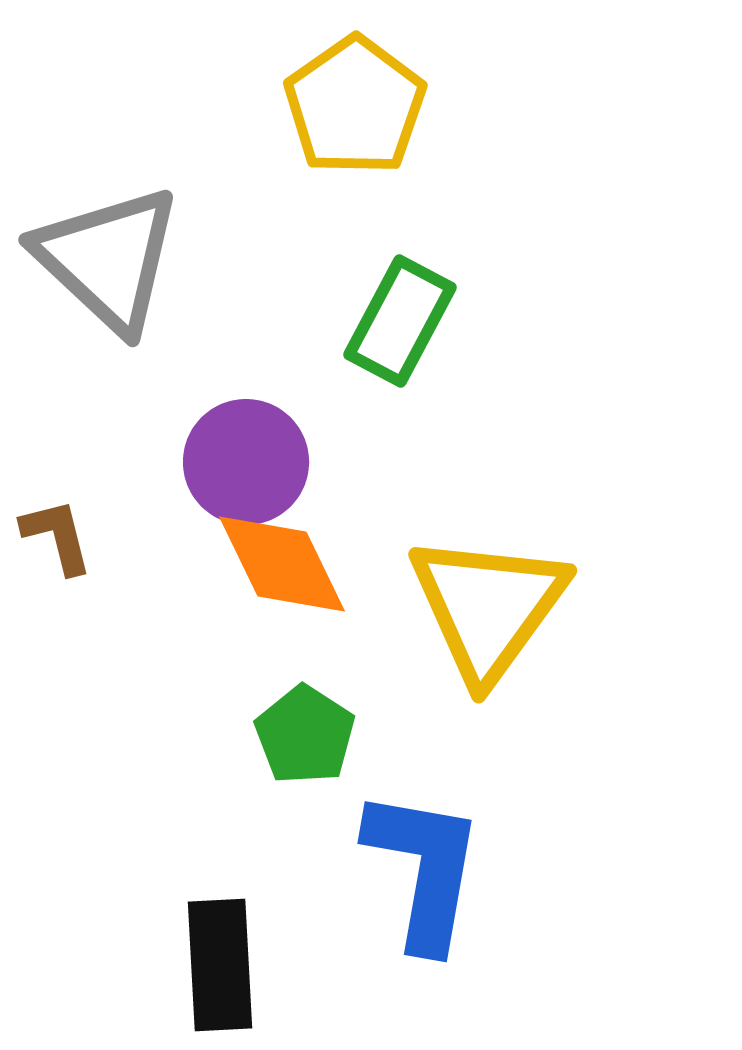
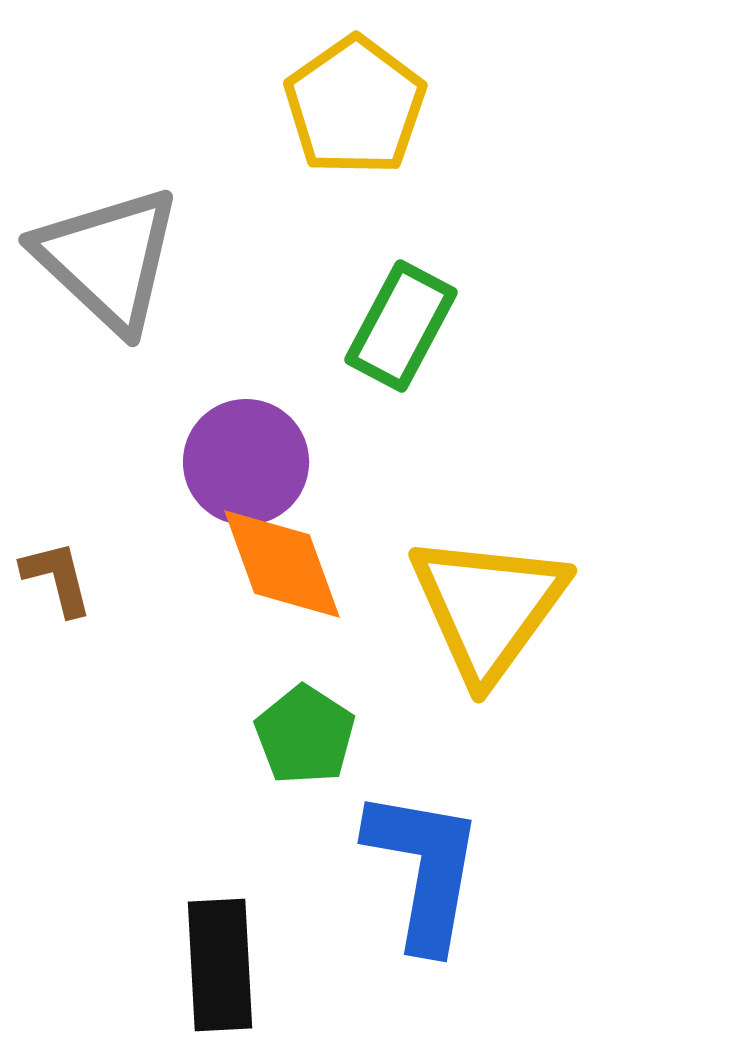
green rectangle: moved 1 px right, 5 px down
brown L-shape: moved 42 px down
orange diamond: rotated 6 degrees clockwise
